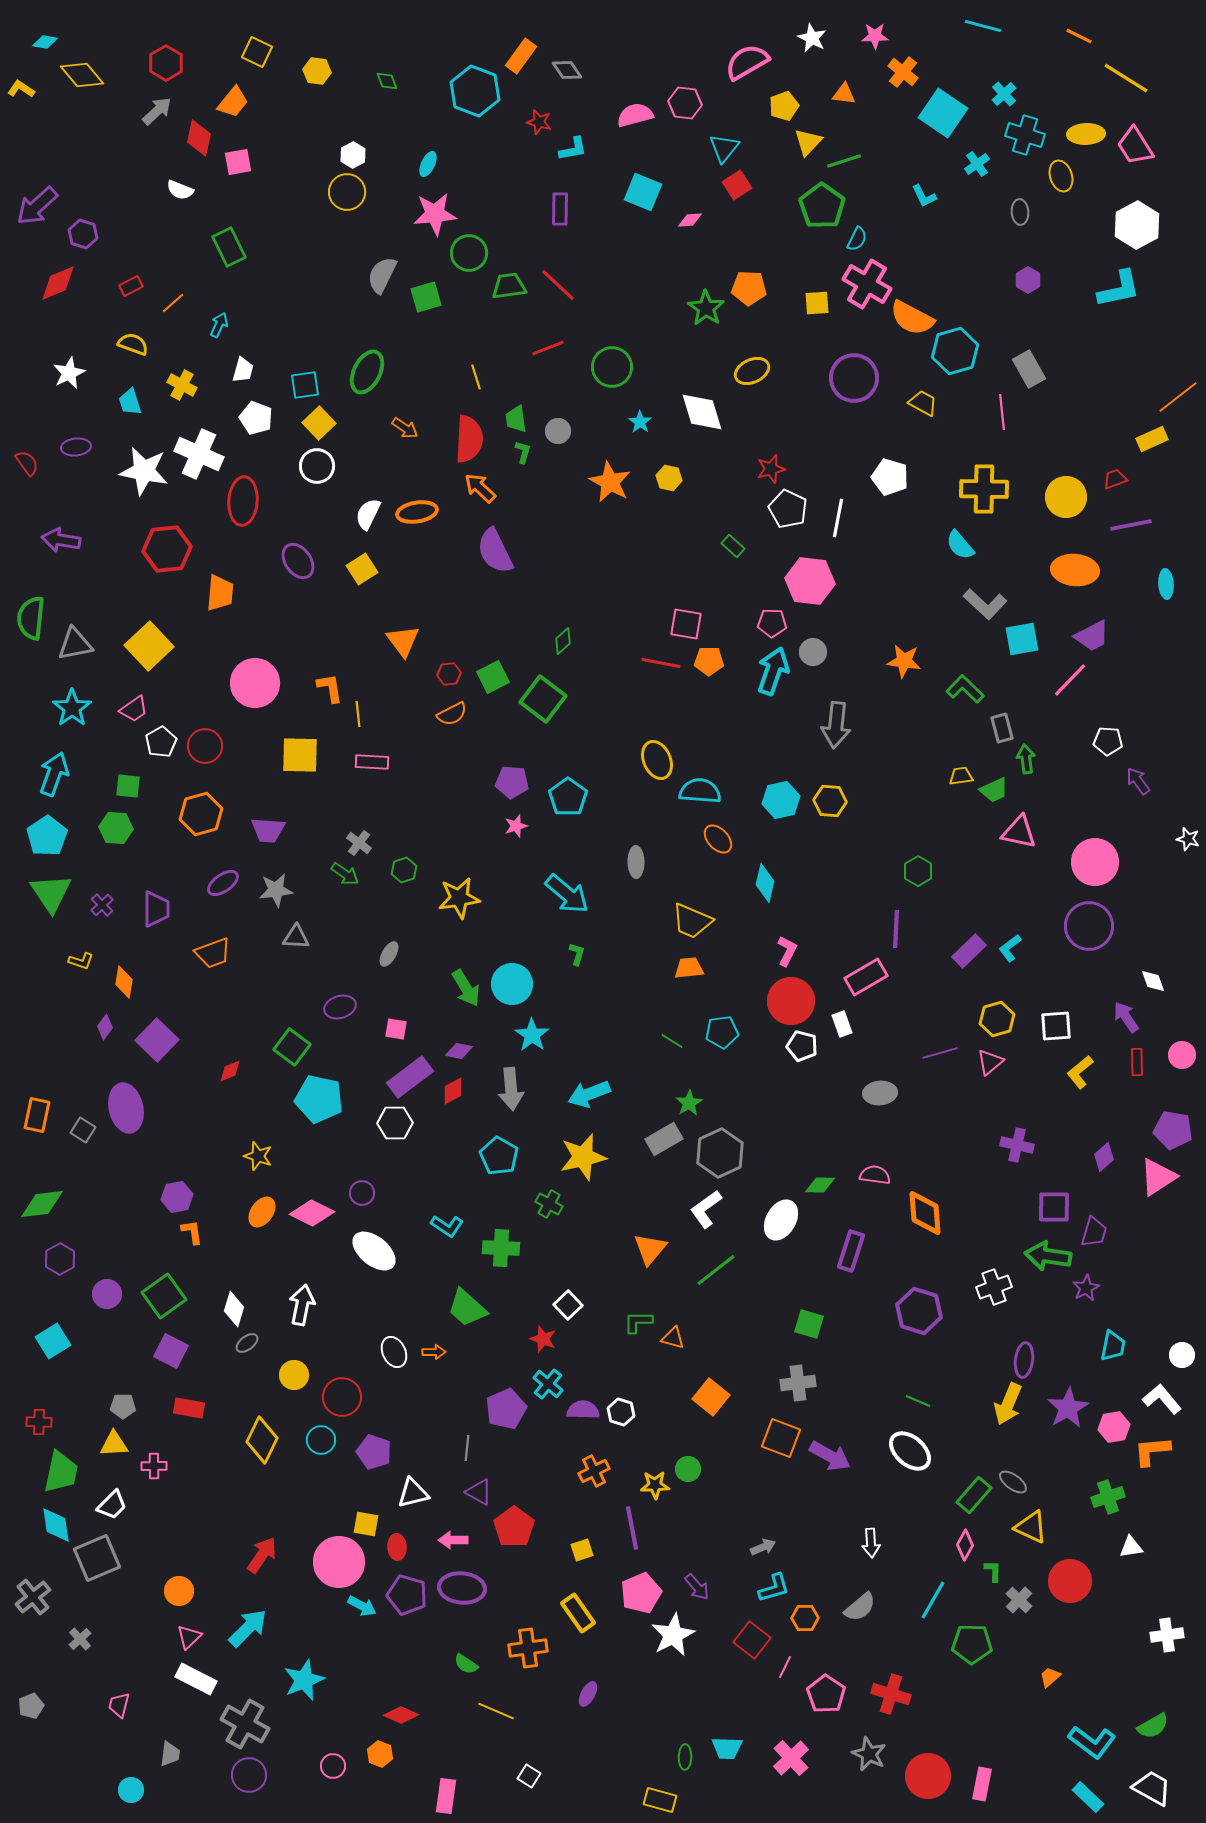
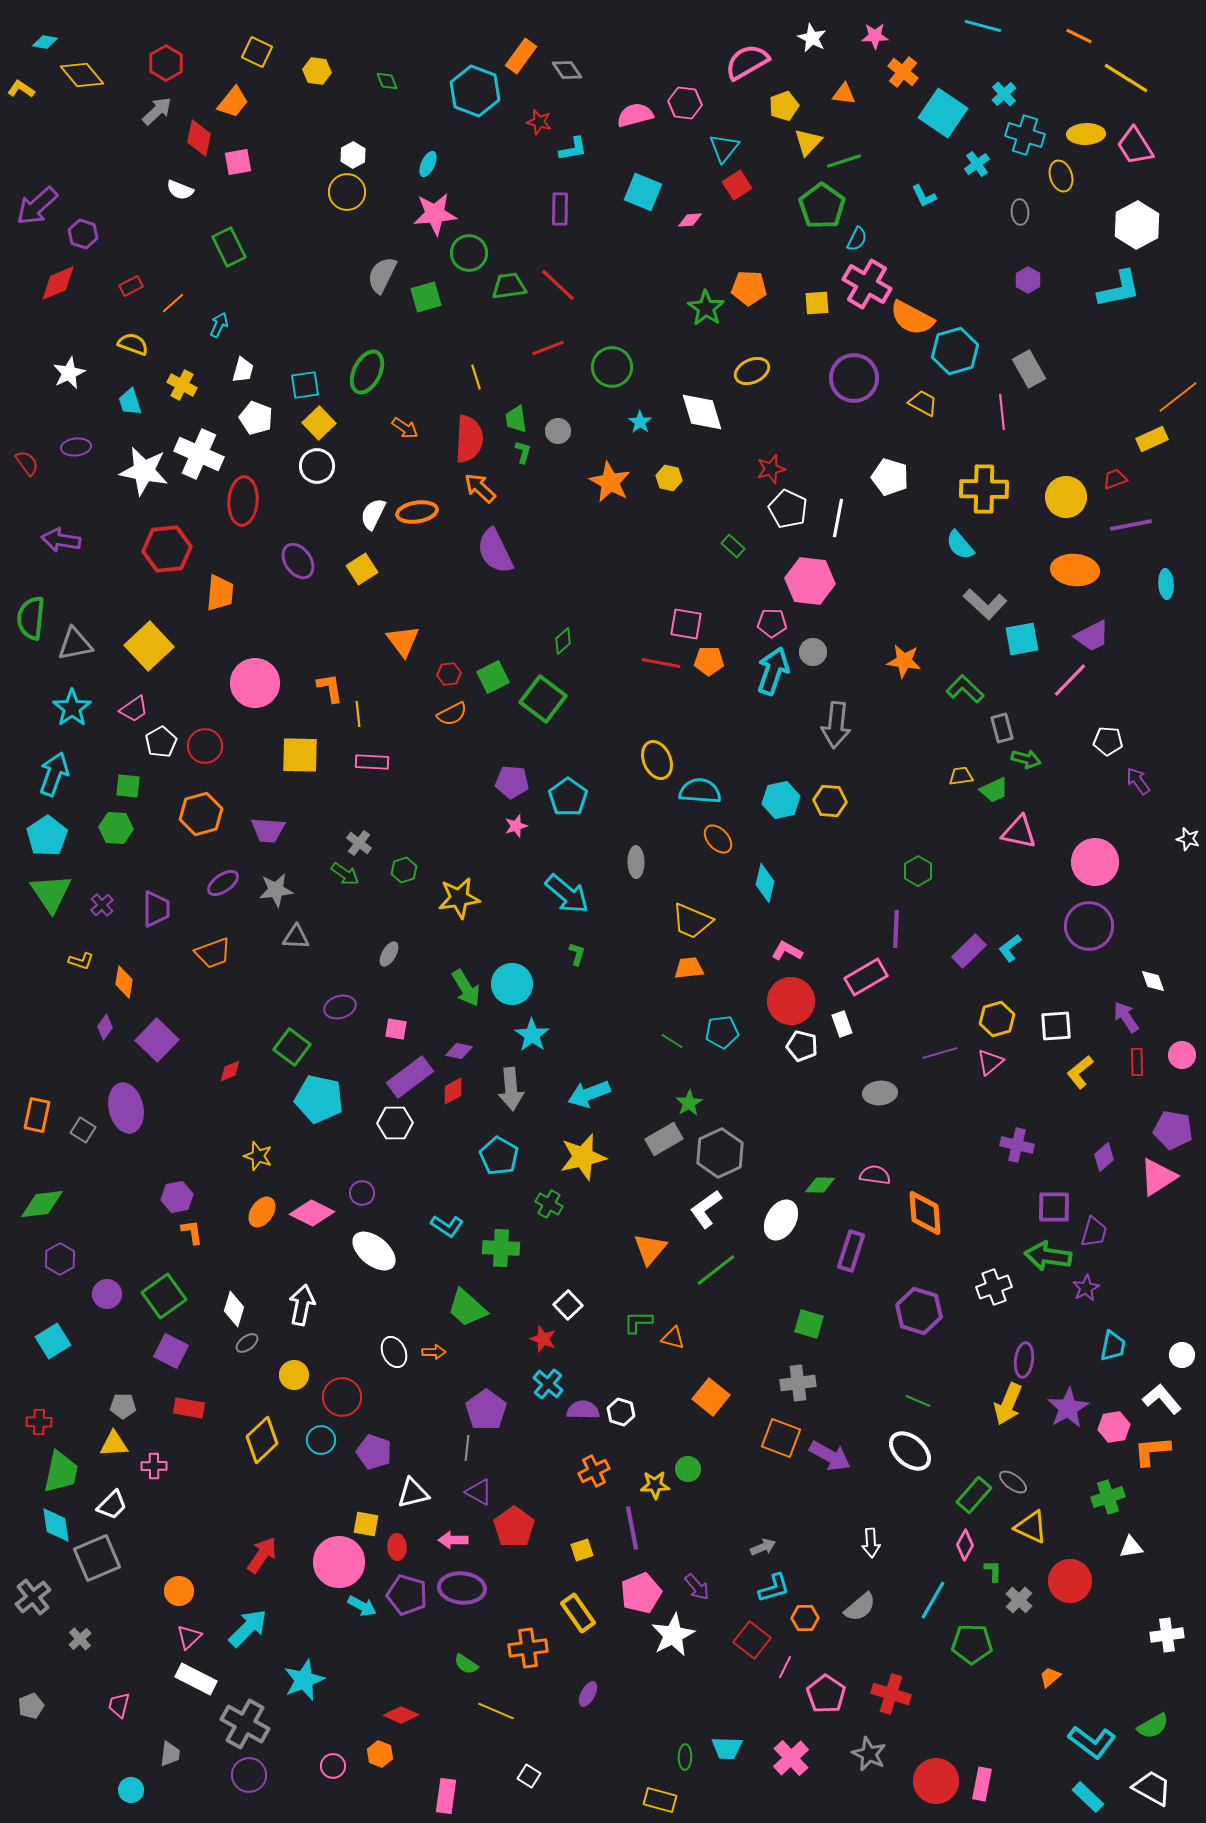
white semicircle at (368, 514): moved 5 px right
green arrow at (1026, 759): rotated 112 degrees clockwise
pink L-shape at (787, 951): rotated 88 degrees counterclockwise
purple pentagon at (506, 1409): moved 20 px left, 1 px down; rotated 12 degrees counterclockwise
yellow diamond at (262, 1440): rotated 21 degrees clockwise
red circle at (928, 1776): moved 8 px right, 5 px down
